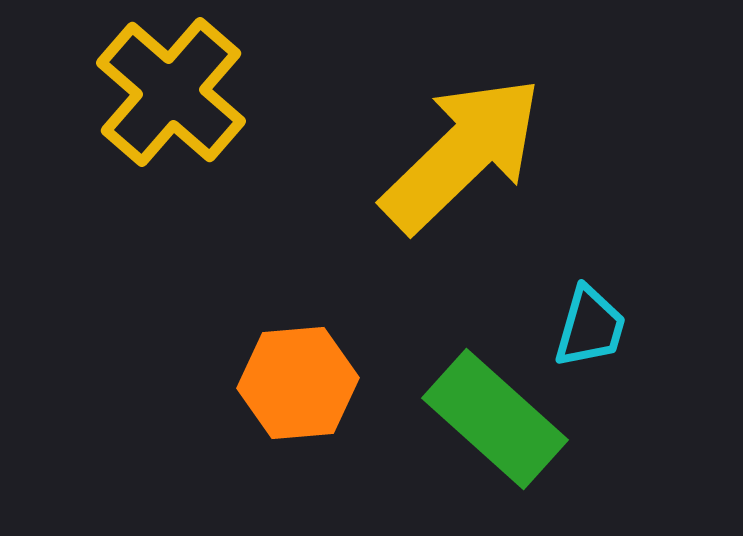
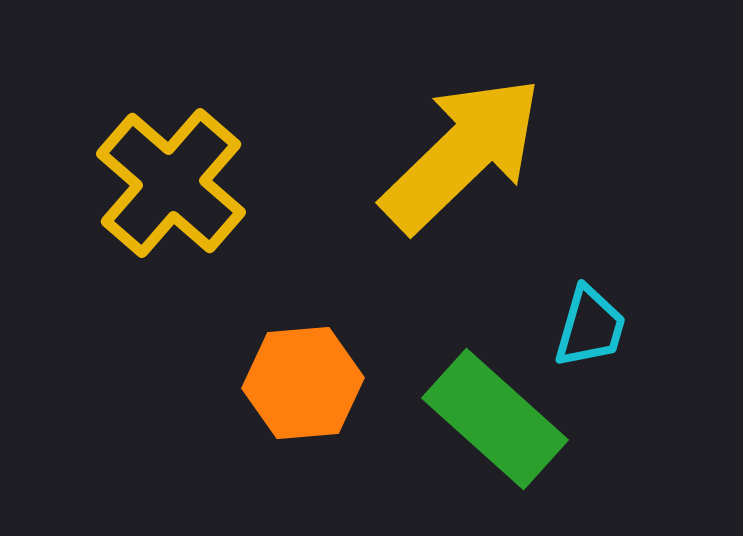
yellow cross: moved 91 px down
orange hexagon: moved 5 px right
